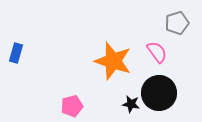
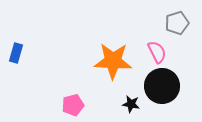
pink semicircle: rotated 10 degrees clockwise
orange star: rotated 15 degrees counterclockwise
black circle: moved 3 px right, 7 px up
pink pentagon: moved 1 px right, 1 px up
